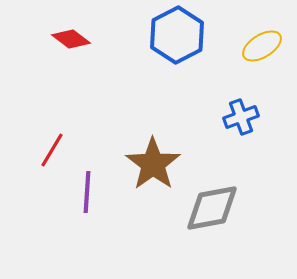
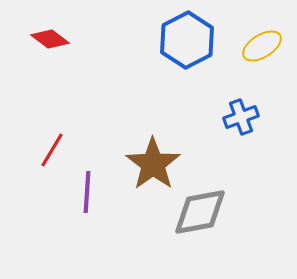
blue hexagon: moved 10 px right, 5 px down
red diamond: moved 21 px left
gray diamond: moved 12 px left, 4 px down
